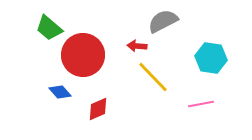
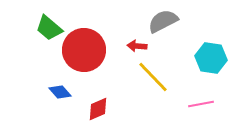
red circle: moved 1 px right, 5 px up
